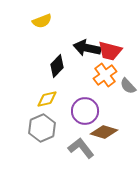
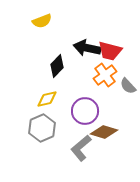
gray L-shape: rotated 92 degrees counterclockwise
